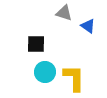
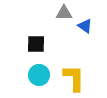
gray triangle: rotated 18 degrees counterclockwise
blue triangle: moved 3 px left
cyan circle: moved 6 px left, 3 px down
